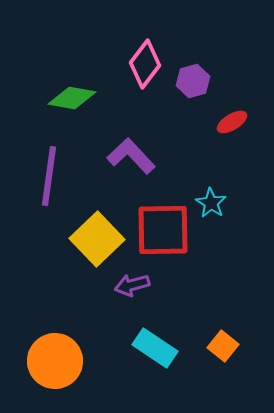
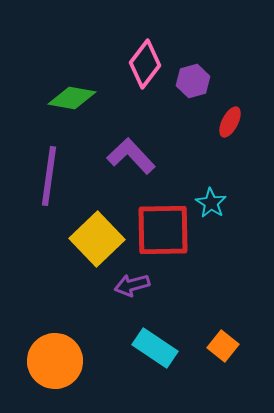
red ellipse: moved 2 px left; rotated 32 degrees counterclockwise
